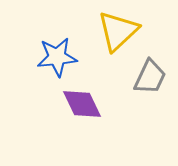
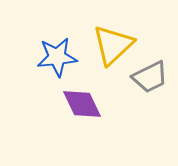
yellow triangle: moved 5 px left, 14 px down
gray trapezoid: rotated 39 degrees clockwise
